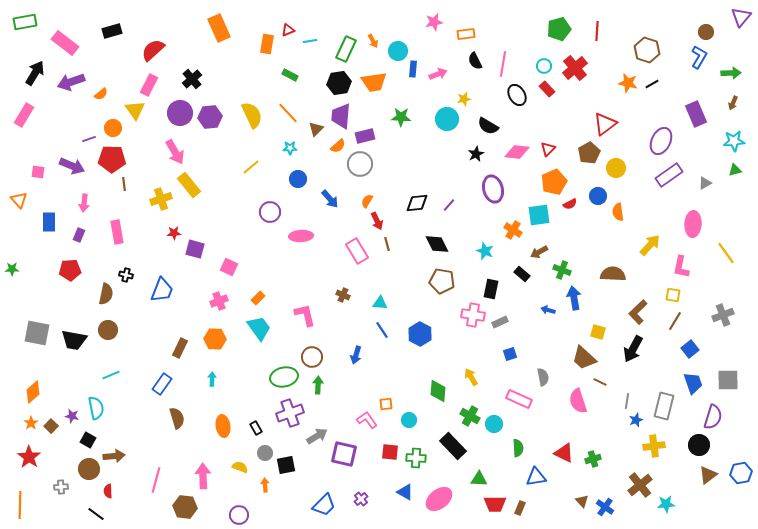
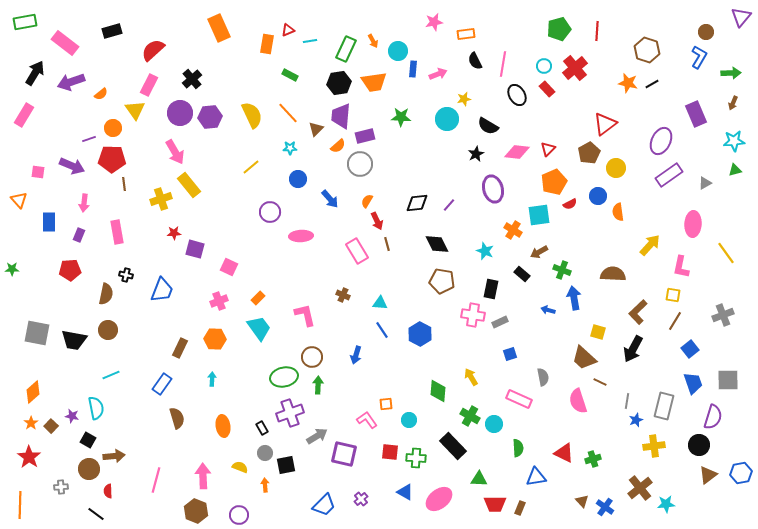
black rectangle at (256, 428): moved 6 px right
brown cross at (640, 485): moved 3 px down
brown hexagon at (185, 507): moved 11 px right, 4 px down; rotated 15 degrees clockwise
